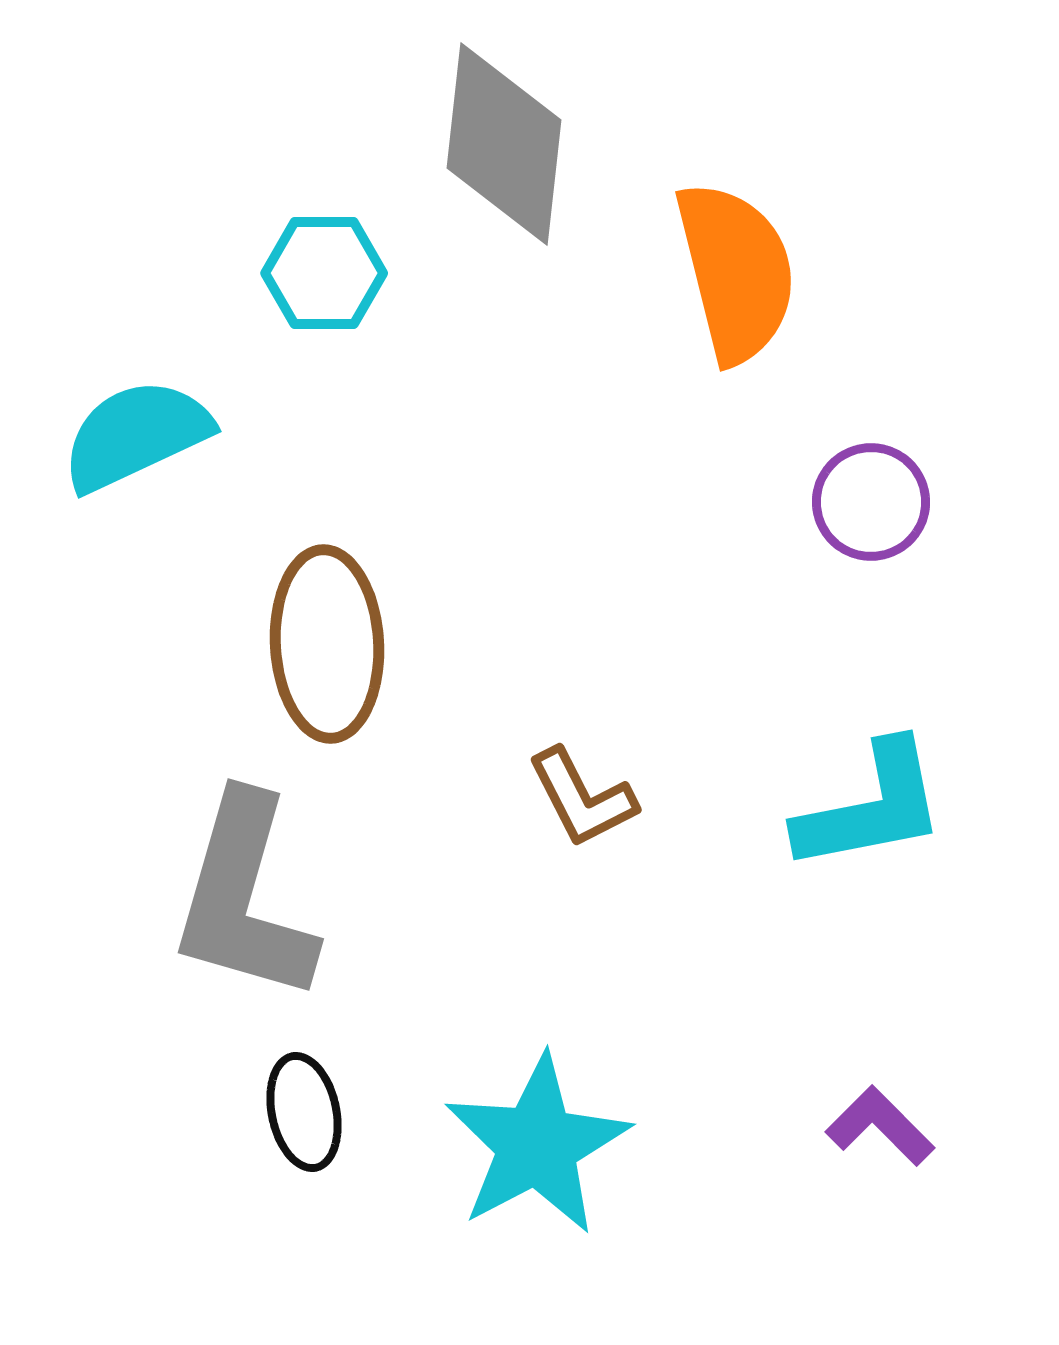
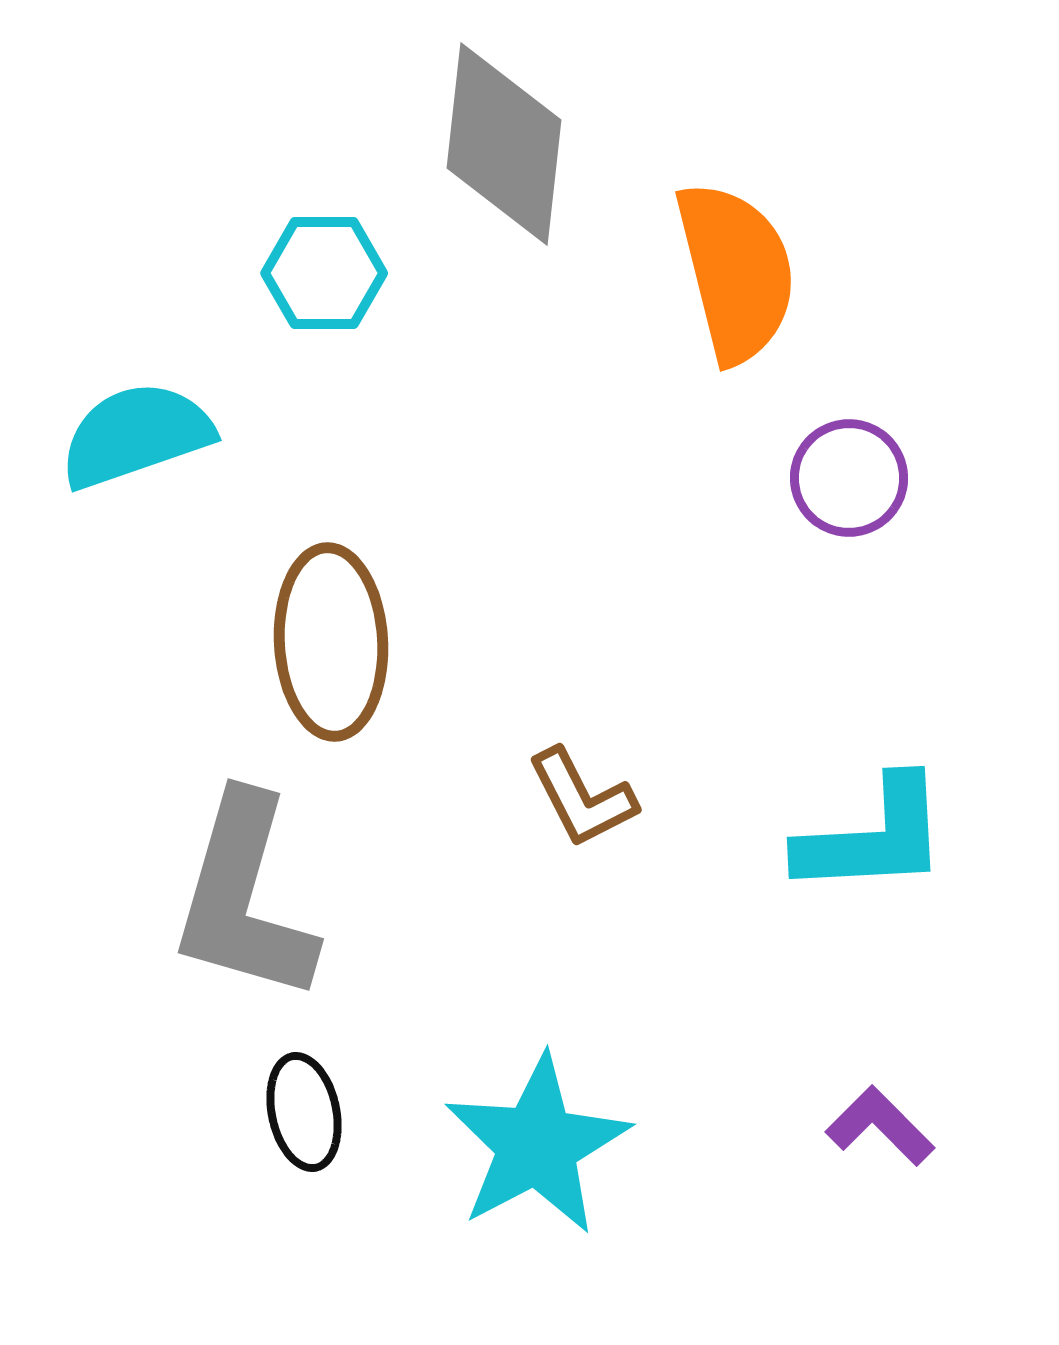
cyan semicircle: rotated 6 degrees clockwise
purple circle: moved 22 px left, 24 px up
brown ellipse: moved 4 px right, 2 px up
cyan L-shape: moved 2 px right, 30 px down; rotated 8 degrees clockwise
